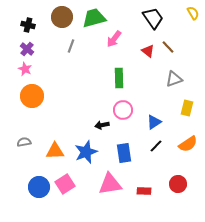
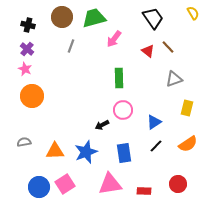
black arrow: rotated 16 degrees counterclockwise
